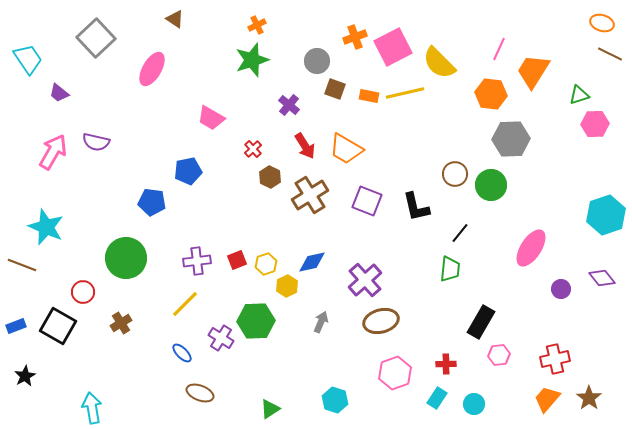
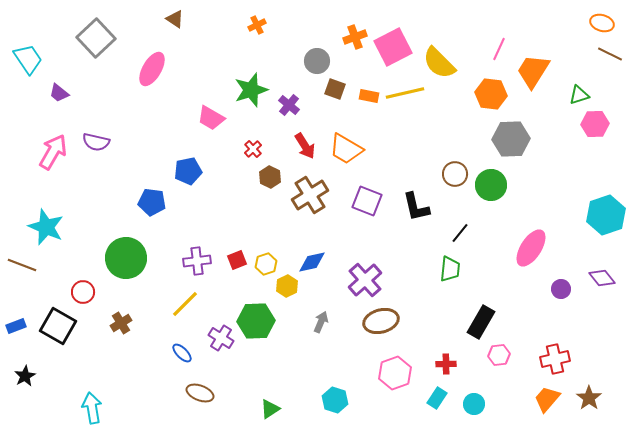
green star at (252, 60): moved 1 px left, 30 px down
